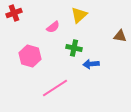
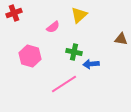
brown triangle: moved 1 px right, 3 px down
green cross: moved 4 px down
pink line: moved 9 px right, 4 px up
